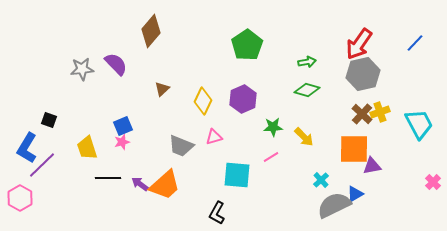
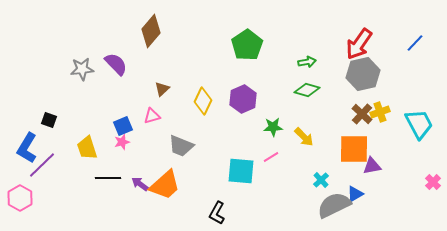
pink triangle: moved 62 px left, 21 px up
cyan square: moved 4 px right, 4 px up
